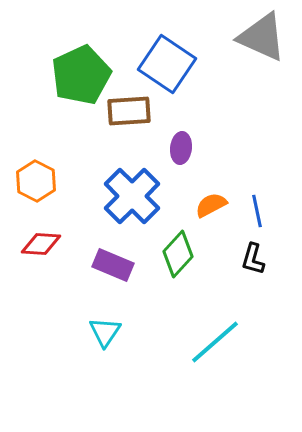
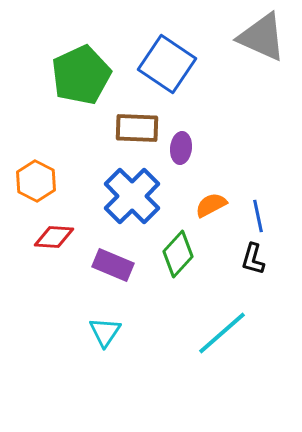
brown rectangle: moved 8 px right, 17 px down; rotated 6 degrees clockwise
blue line: moved 1 px right, 5 px down
red diamond: moved 13 px right, 7 px up
cyan line: moved 7 px right, 9 px up
